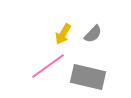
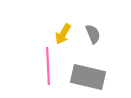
gray semicircle: rotated 66 degrees counterclockwise
pink line: rotated 57 degrees counterclockwise
